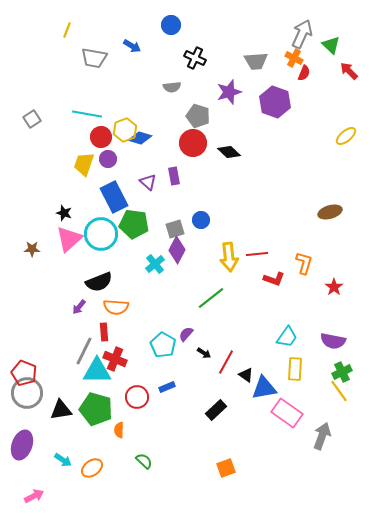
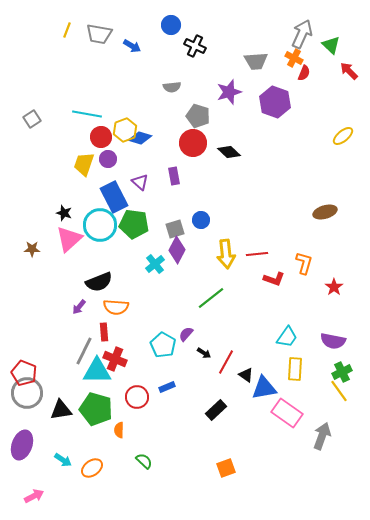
gray trapezoid at (94, 58): moved 5 px right, 24 px up
black cross at (195, 58): moved 12 px up
yellow ellipse at (346, 136): moved 3 px left
purple triangle at (148, 182): moved 8 px left
brown ellipse at (330, 212): moved 5 px left
cyan circle at (101, 234): moved 1 px left, 9 px up
yellow arrow at (229, 257): moved 3 px left, 3 px up
